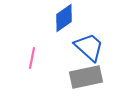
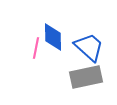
blue diamond: moved 11 px left, 19 px down; rotated 56 degrees counterclockwise
pink line: moved 4 px right, 10 px up
